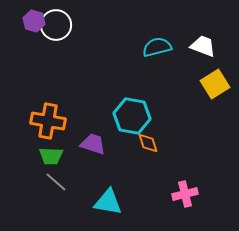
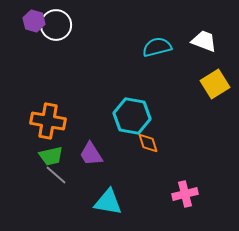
white trapezoid: moved 1 px right, 5 px up
purple trapezoid: moved 2 px left, 10 px down; rotated 140 degrees counterclockwise
green trapezoid: rotated 15 degrees counterclockwise
gray line: moved 7 px up
